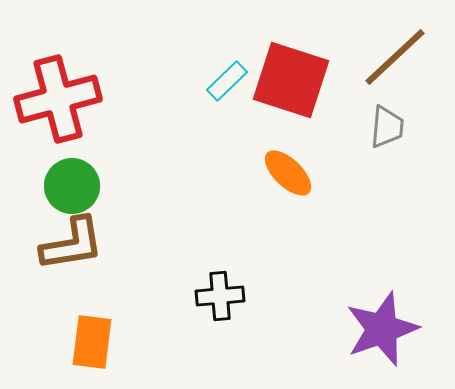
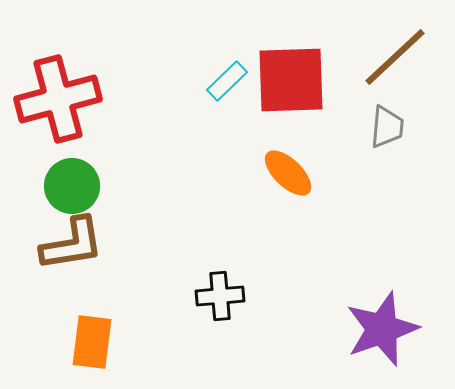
red square: rotated 20 degrees counterclockwise
